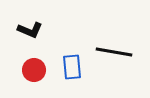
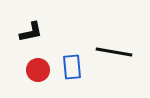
black L-shape: moved 1 px right, 2 px down; rotated 35 degrees counterclockwise
red circle: moved 4 px right
